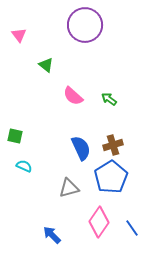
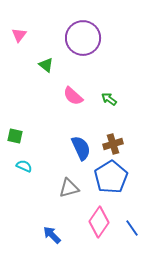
purple circle: moved 2 px left, 13 px down
pink triangle: rotated 14 degrees clockwise
brown cross: moved 1 px up
